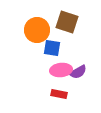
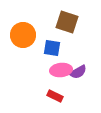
orange circle: moved 14 px left, 5 px down
red rectangle: moved 4 px left, 2 px down; rotated 14 degrees clockwise
